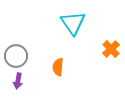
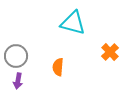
cyan triangle: rotated 40 degrees counterclockwise
orange cross: moved 1 px left, 3 px down
